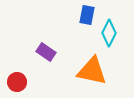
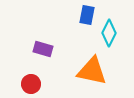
purple rectangle: moved 3 px left, 3 px up; rotated 18 degrees counterclockwise
red circle: moved 14 px right, 2 px down
